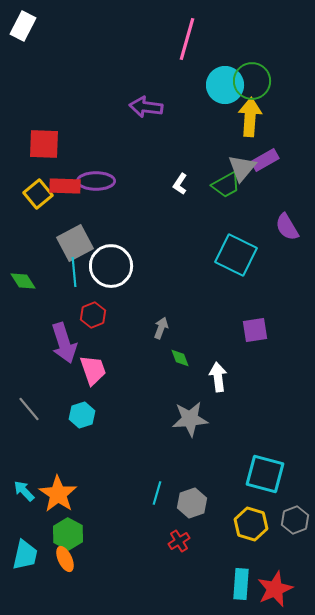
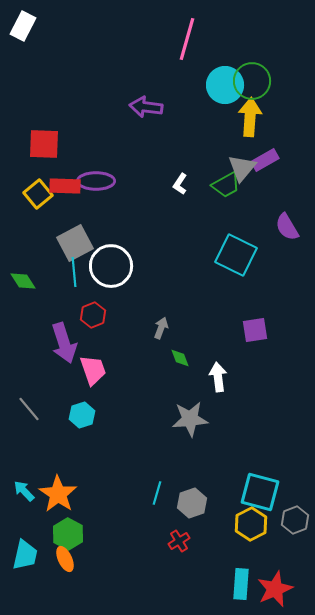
cyan square at (265, 474): moved 5 px left, 18 px down
yellow hexagon at (251, 524): rotated 16 degrees clockwise
